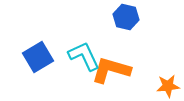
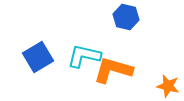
cyan L-shape: rotated 52 degrees counterclockwise
orange L-shape: moved 2 px right
orange star: rotated 20 degrees clockwise
